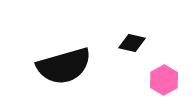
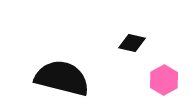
black semicircle: moved 2 px left, 12 px down; rotated 150 degrees counterclockwise
